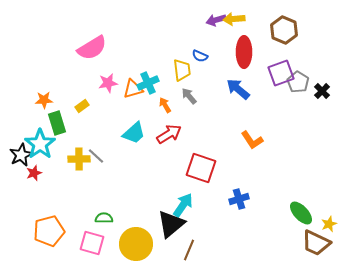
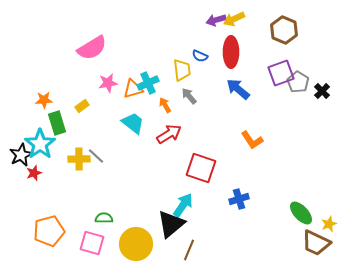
yellow arrow: rotated 20 degrees counterclockwise
red ellipse: moved 13 px left
cyan trapezoid: moved 1 px left, 10 px up; rotated 100 degrees counterclockwise
